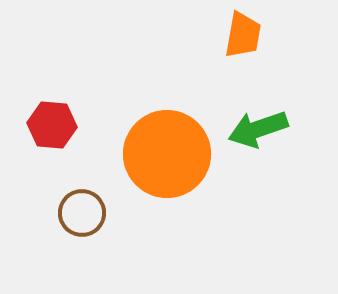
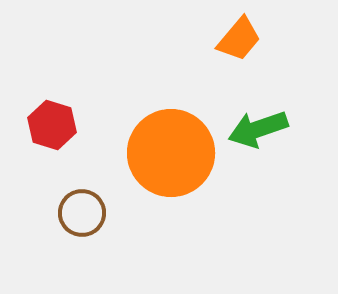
orange trapezoid: moved 4 px left, 4 px down; rotated 30 degrees clockwise
red hexagon: rotated 12 degrees clockwise
orange circle: moved 4 px right, 1 px up
